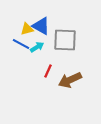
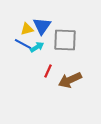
blue triangle: moved 1 px right; rotated 36 degrees clockwise
blue line: moved 2 px right
